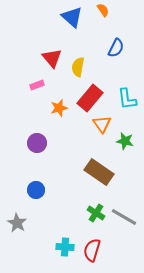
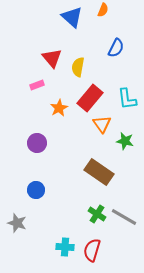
orange semicircle: rotated 56 degrees clockwise
orange star: rotated 12 degrees counterclockwise
green cross: moved 1 px right, 1 px down
gray star: rotated 12 degrees counterclockwise
